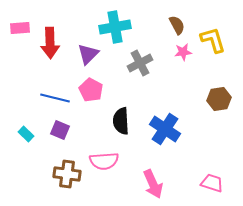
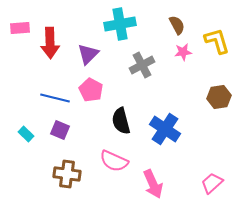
cyan cross: moved 5 px right, 3 px up
yellow L-shape: moved 4 px right, 1 px down
gray cross: moved 2 px right, 2 px down
brown hexagon: moved 2 px up
black semicircle: rotated 12 degrees counterclockwise
pink semicircle: moved 10 px right; rotated 28 degrees clockwise
pink trapezoid: rotated 60 degrees counterclockwise
